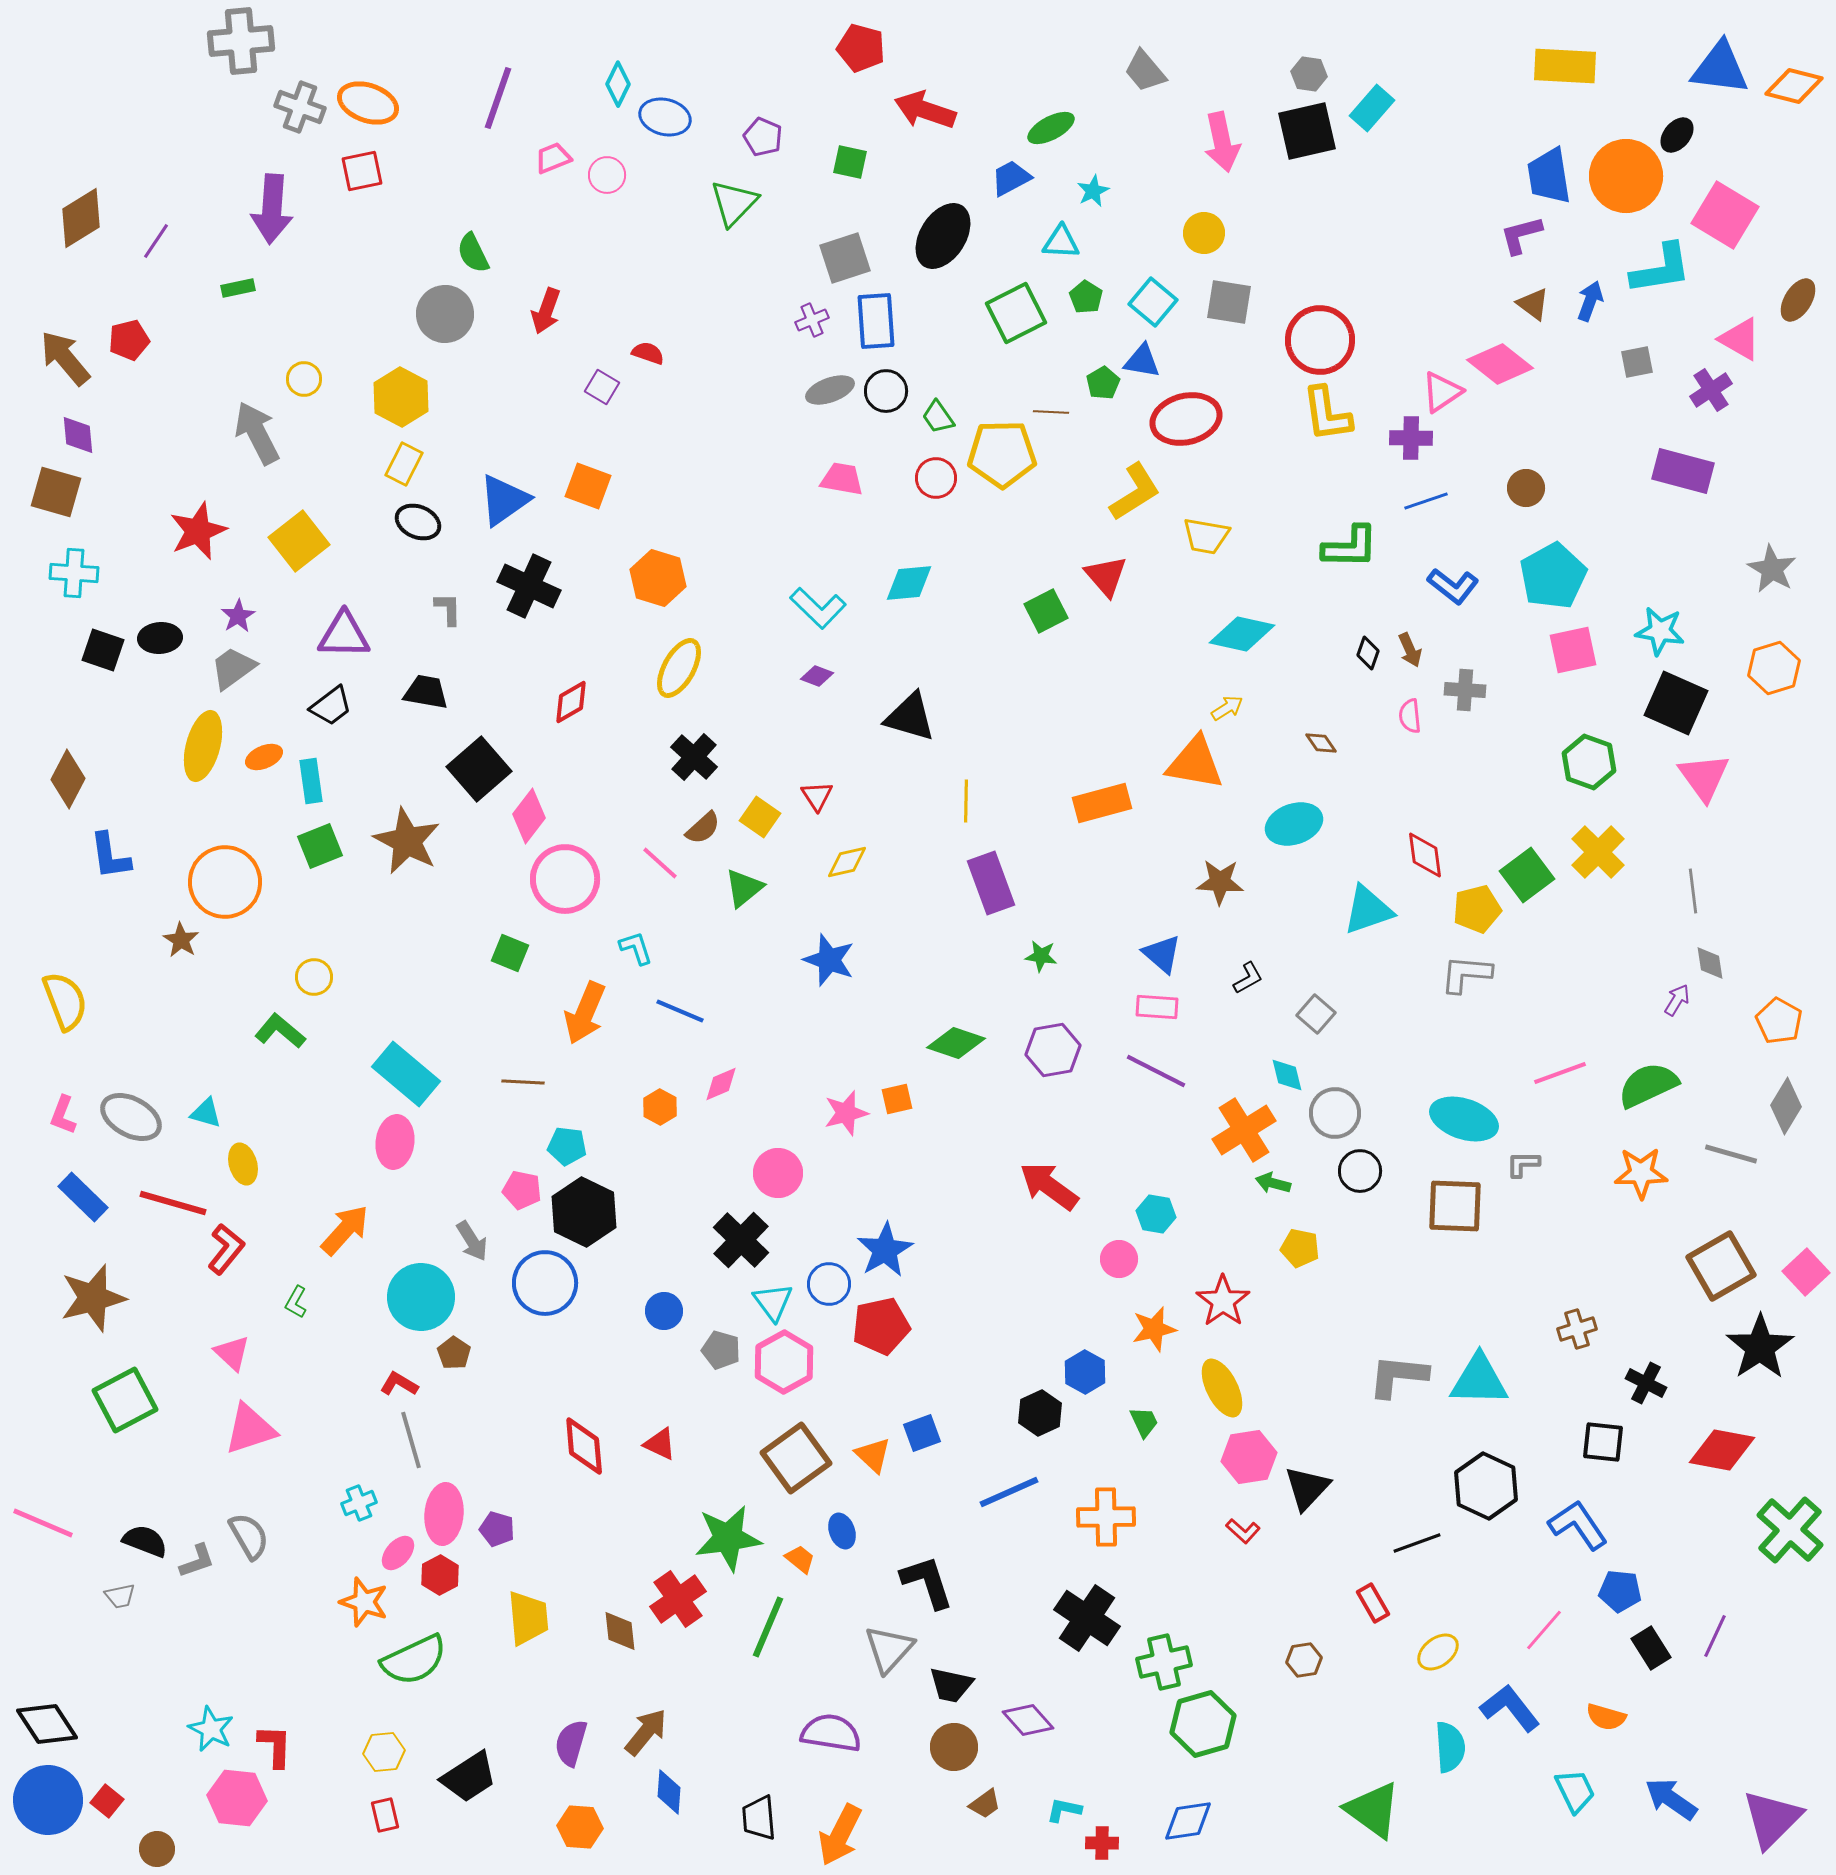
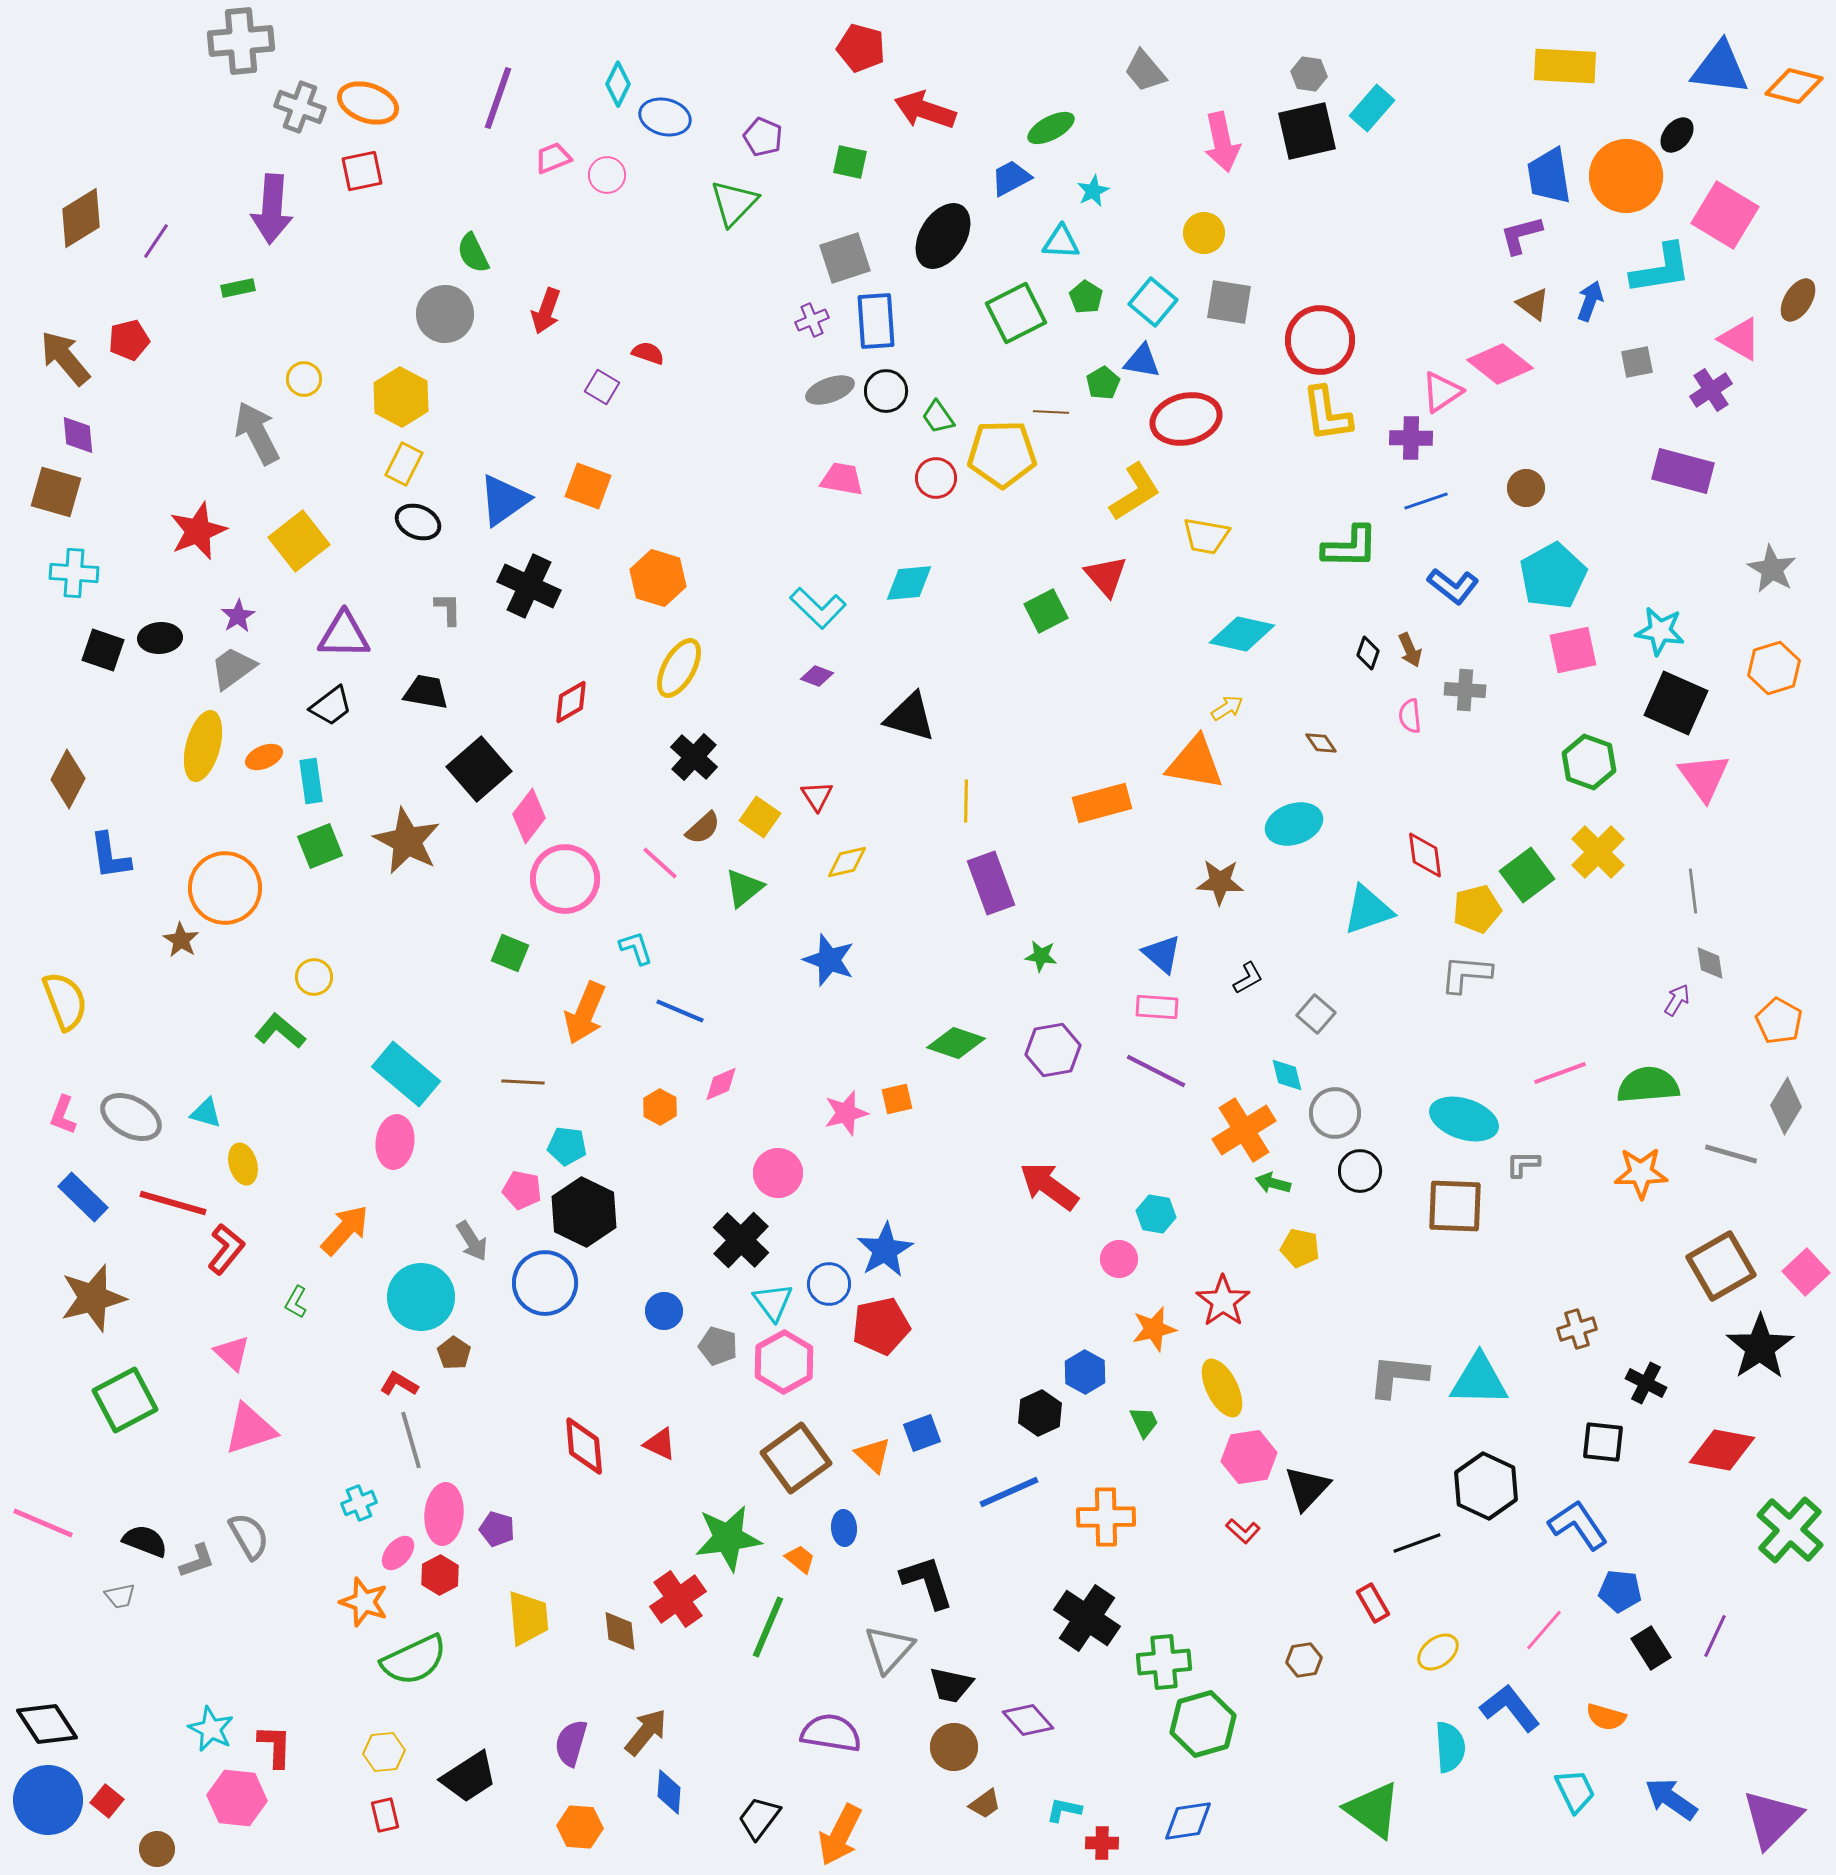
orange circle at (225, 882): moved 6 px down
green semicircle at (1648, 1085): rotated 20 degrees clockwise
gray pentagon at (721, 1350): moved 3 px left, 4 px up
blue ellipse at (842, 1531): moved 2 px right, 3 px up; rotated 16 degrees clockwise
green cross at (1164, 1662): rotated 8 degrees clockwise
black trapezoid at (759, 1818): rotated 42 degrees clockwise
